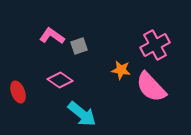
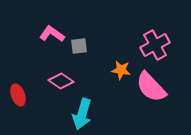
pink L-shape: moved 2 px up
gray square: rotated 12 degrees clockwise
pink diamond: moved 1 px right, 1 px down
red ellipse: moved 3 px down
cyan arrow: rotated 68 degrees clockwise
